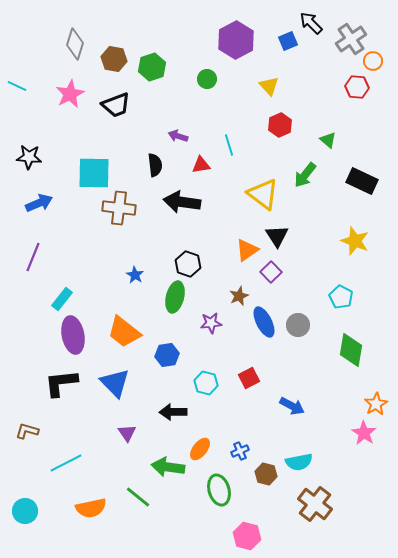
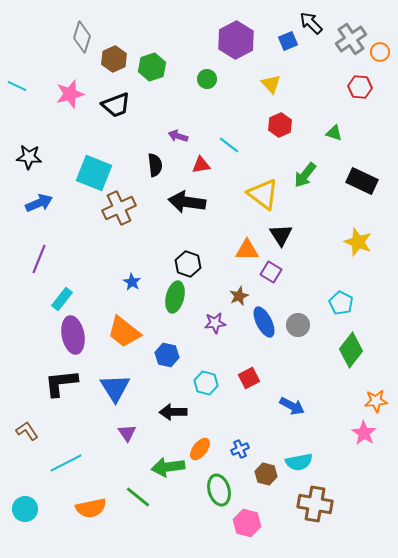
gray diamond at (75, 44): moved 7 px right, 7 px up
brown hexagon at (114, 59): rotated 25 degrees clockwise
orange circle at (373, 61): moved 7 px right, 9 px up
yellow triangle at (269, 86): moved 2 px right, 2 px up
red hexagon at (357, 87): moved 3 px right
pink star at (70, 94): rotated 12 degrees clockwise
green triangle at (328, 140): moved 6 px right, 7 px up; rotated 24 degrees counterclockwise
cyan line at (229, 145): rotated 35 degrees counterclockwise
cyan square at (94, 173): rotated 21 degrees clockwise
black arrow at (182, 202): moved 5 px right
brown cross at (119, 208): rotated 32 degrees counterclockwise
black triangle at (277, 236): moved 4 px right, 1 px up
yellow star at (355, 241): moved 3 px right, 1 px down
orange triangle at (247, 250): rotated 35 degrees clockwise
purple line at (33, 257): moved 6 px right, 2 px down
purple square at (271, 272): rotated 15 degrees counterclockwise
blue star at (135, 275): moved 3 px left, 7 px down
cyan pentagon at (341, 297): moved 6 px down
purple star at (211, 323): moved 4 px right
green diamond at (351, 350): rotated 28 degrees clockwise
blue hexagon at (167, 355): rotated 20 degrees clockwise
blue triangle at (115, 383): moved 5 px down; rotated 12 degrees clockwise
orange star at (376, 404): moved 3 px up; rotated 25 degrees clockwise
brown L-shape at (27, 431): rotated 40 degrees clockwise
blue cross at (240, 451): moved 2 px up
green arrow at (168, 467): rotated 16 degrees counterclockwise
brown cross at (315, 504): rotated 28 degrees counterclockwise
cyan circle at (25, 511): moved 2 px up
pink hexagon at (247, 536): moved 13 px up
